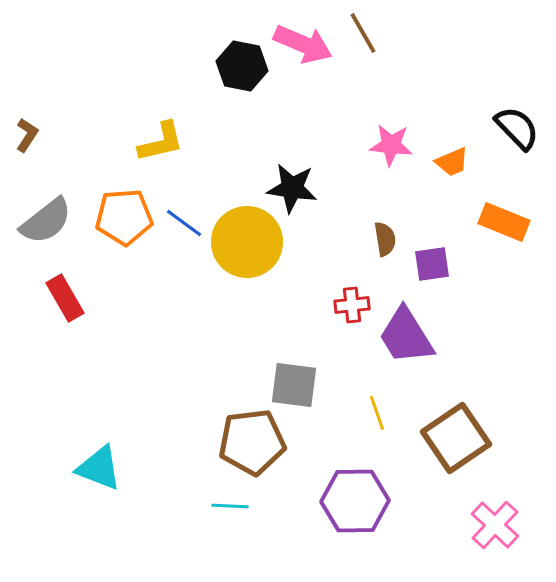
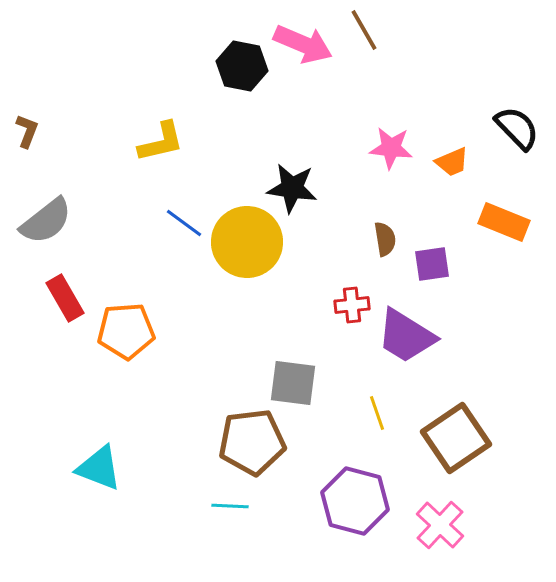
brown line: moved 1 px right, 3 px up
brown L-shape: moved 4 px up; rotated 12 degrees counterclockwise
pink star: moved 3 px down
orange pentagon: moved 2 px right, 114 px down
purple trapezoid: rotated 26 degrees counterclockwise
gray square: moved 1 px left, 2 px up
purple hexagon: rotated 16 degrees clockwise
pink cross: moved 55 px left
